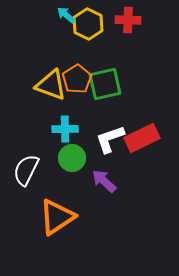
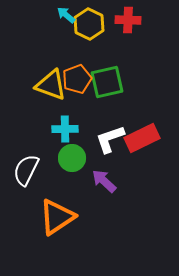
yellow hexagon: moved 1 px right
orange pentagon: rotated 12 degrees clockwise
green square: moved 2 px right, 2 px up
